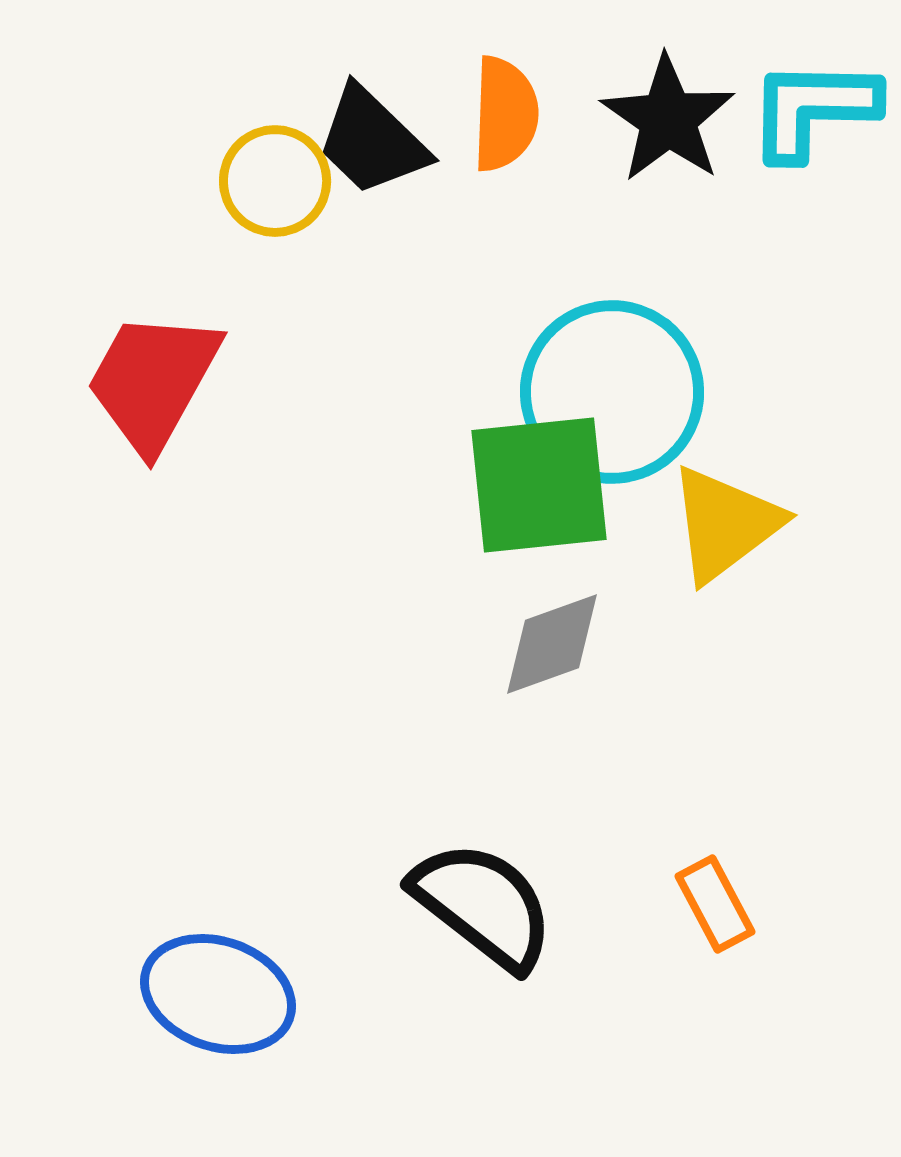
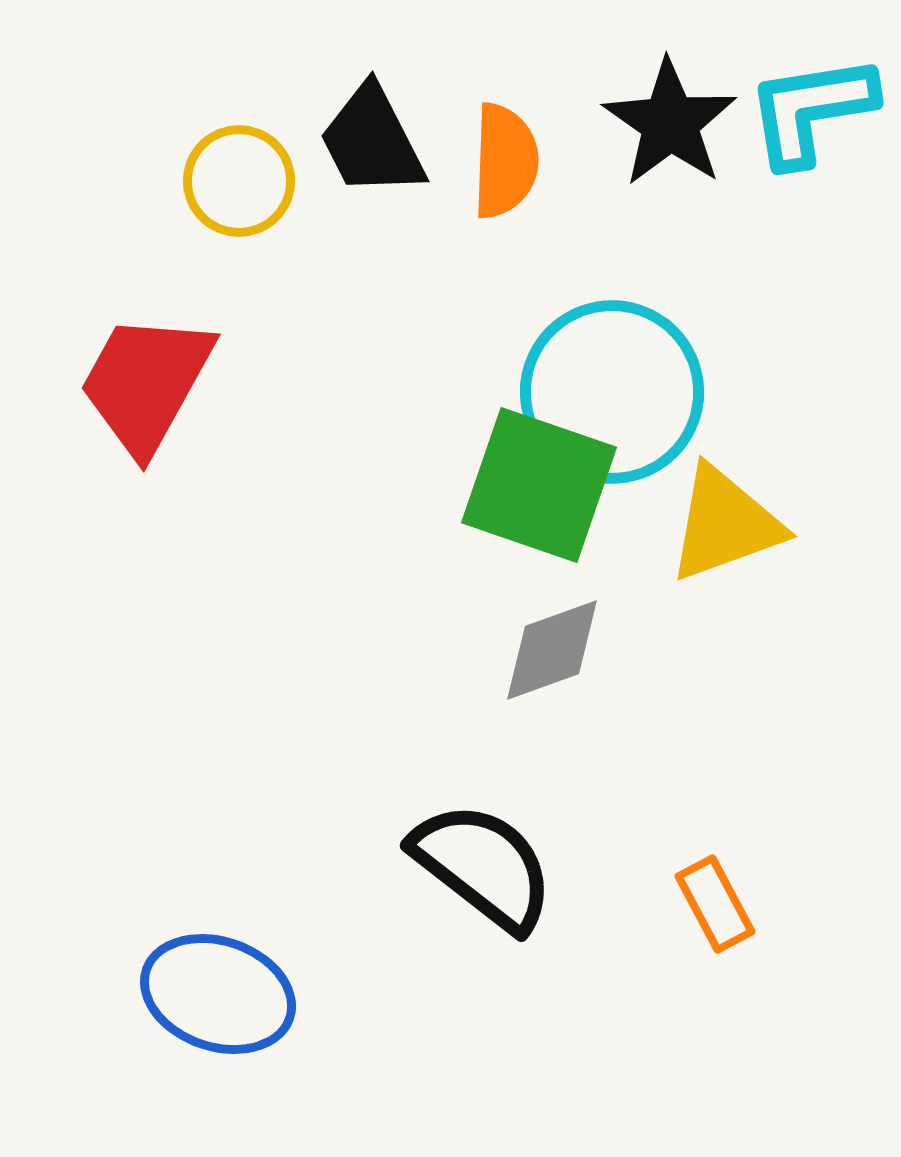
cyan L-shape: moved 2 px left, 1 px down; rotated 10 degrees counterclockwise
orange semicircle: moved 47 px down
black star: moved 2 px right, 4 px down
black trapezoid: rotated 19 degrees clockwise
yellow circle: moved 36 px left
red trapezoid: moved 7 px left, 2 px down
green square: rotated 25 degrees clockwise
yellow triangle: rotated 17 degrees clockwise
gray diamond: moved 6 px down
black semicircle: moved 39 px up
